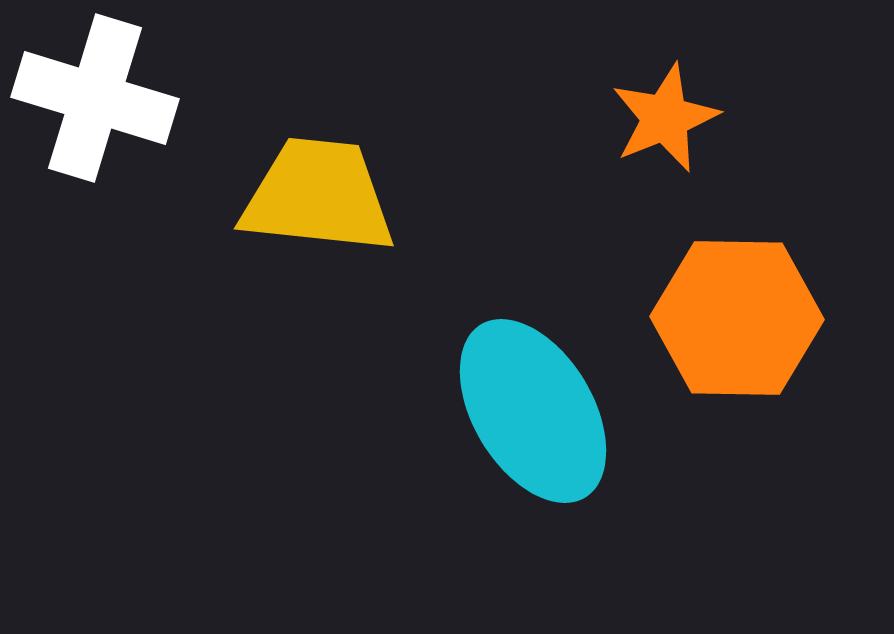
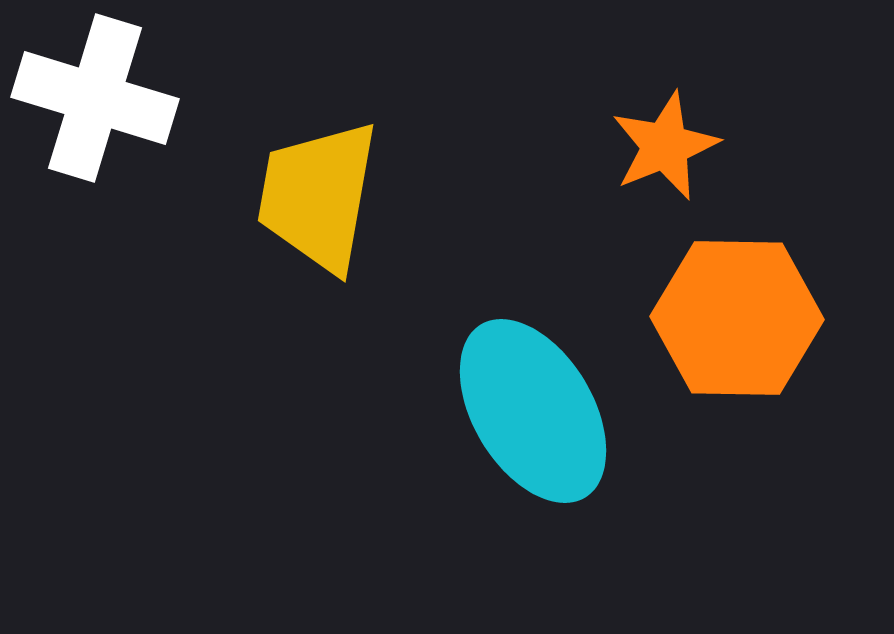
orange star: moved 28 px down
yellow trapezoid: rotated 86 degrees counterclockwise
